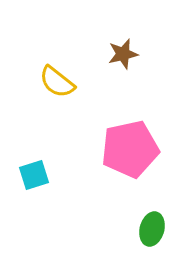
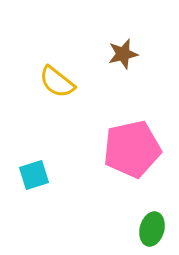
pink pentagon: moved 2 px right
